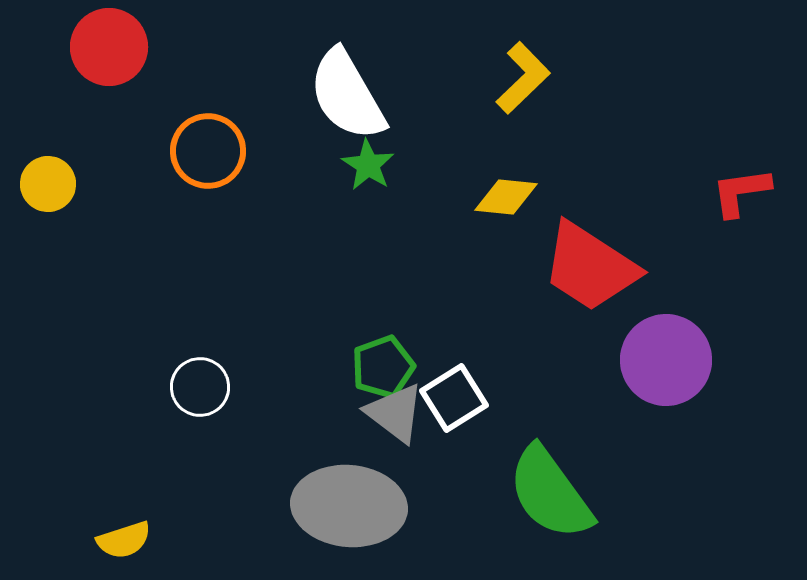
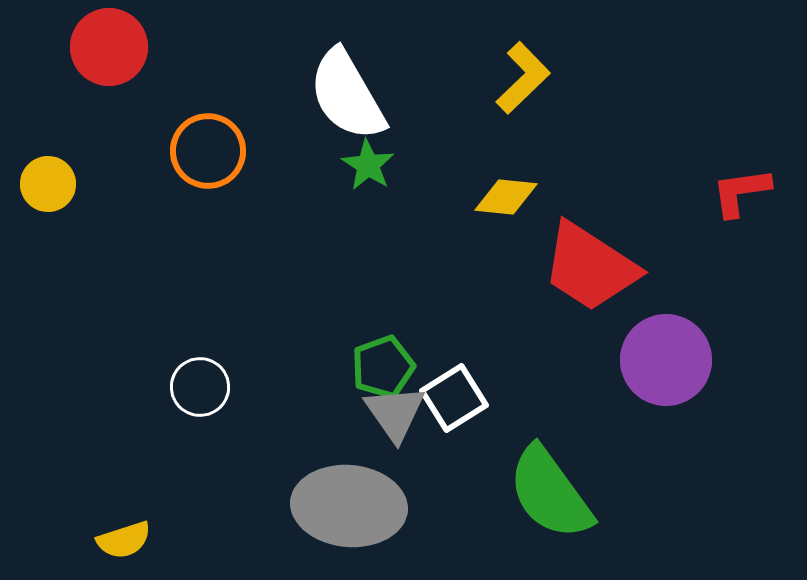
gray triangle: rotated 18 degrees clockwise
